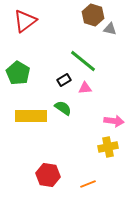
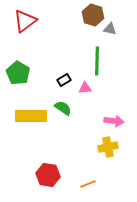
green line: moved 14 px right; rotated 52 degrees clockwise
